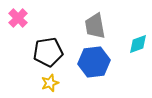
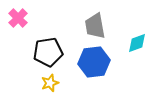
cyan diamond: moved 1 px left, 1 px up
